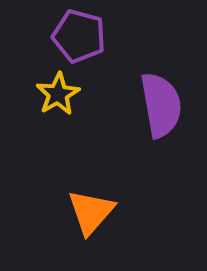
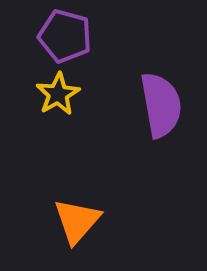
purple pentagon: moved 14 px left
orange triangle: moved 14 px left, 9 px down
